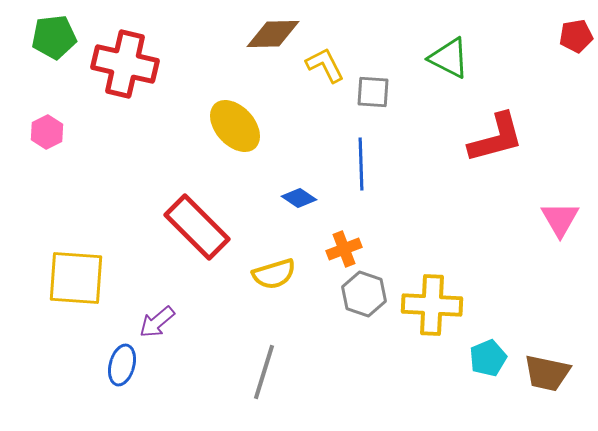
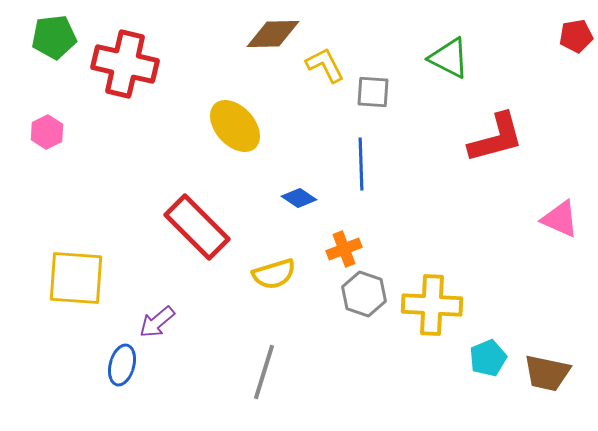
pink triangle: rotated 36 degrees counterclockwise
